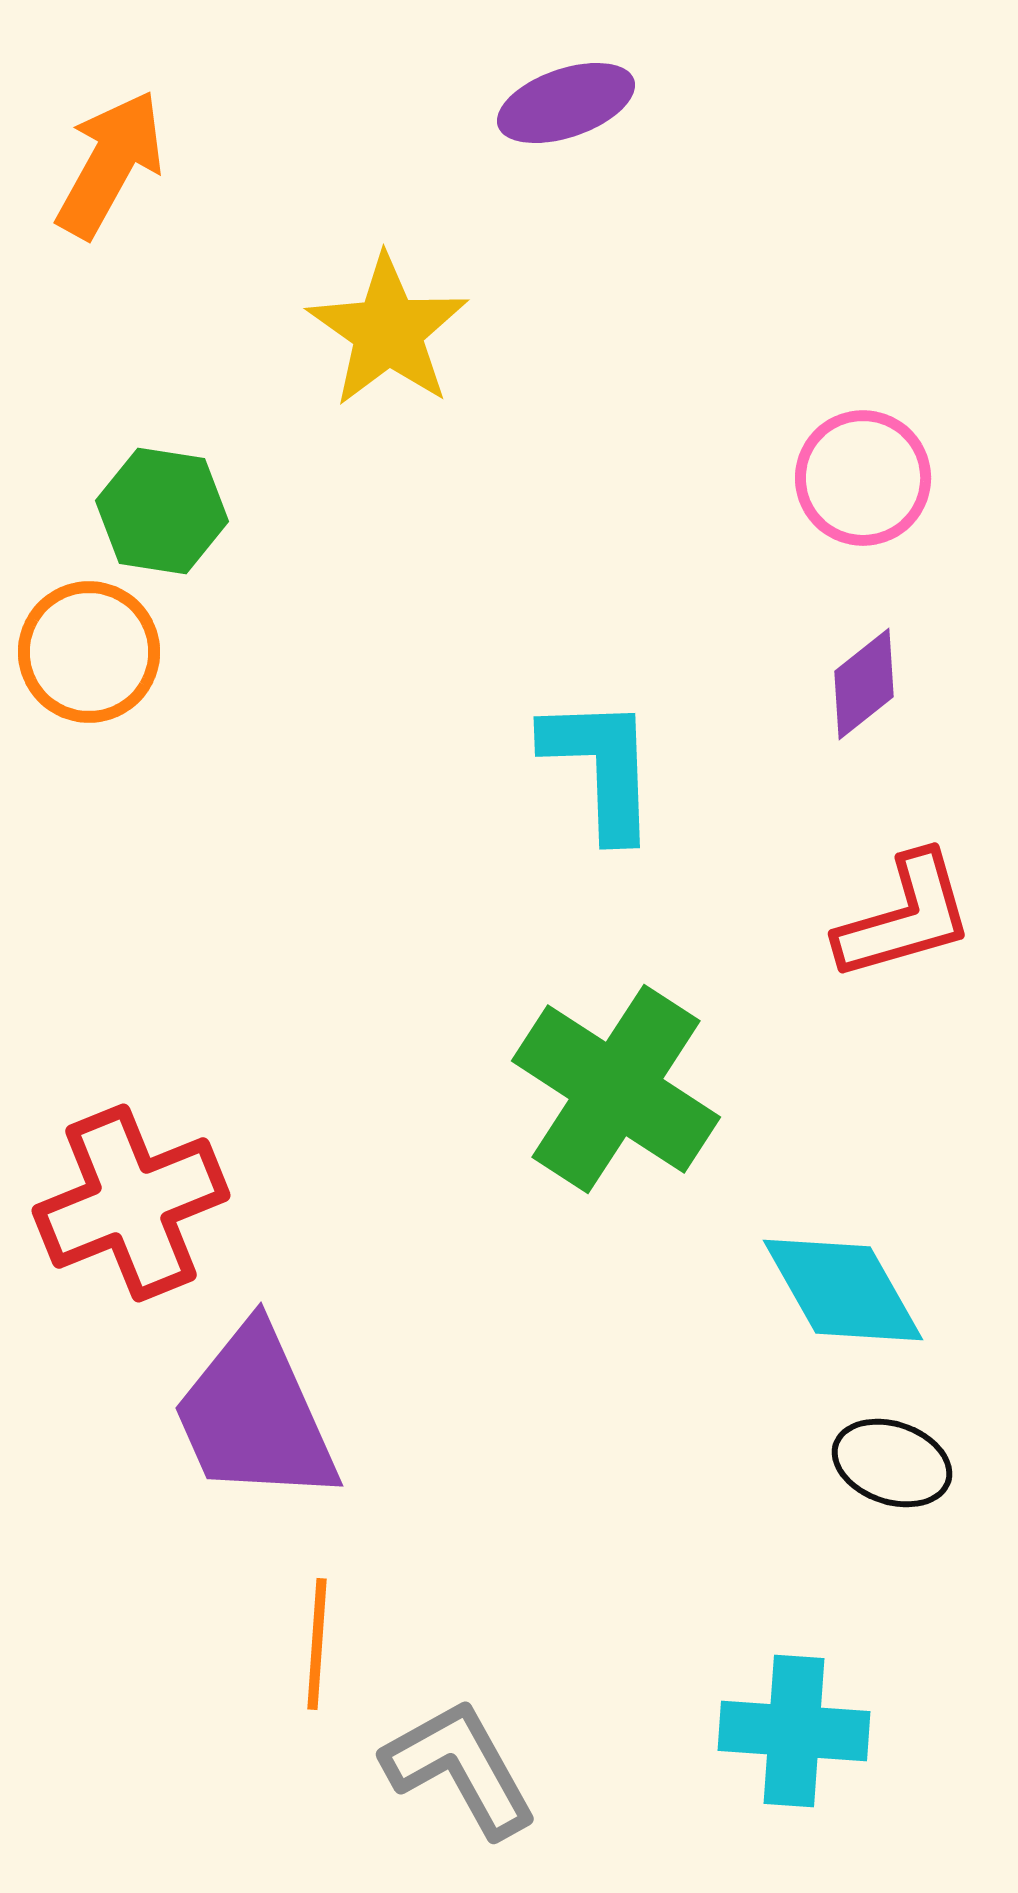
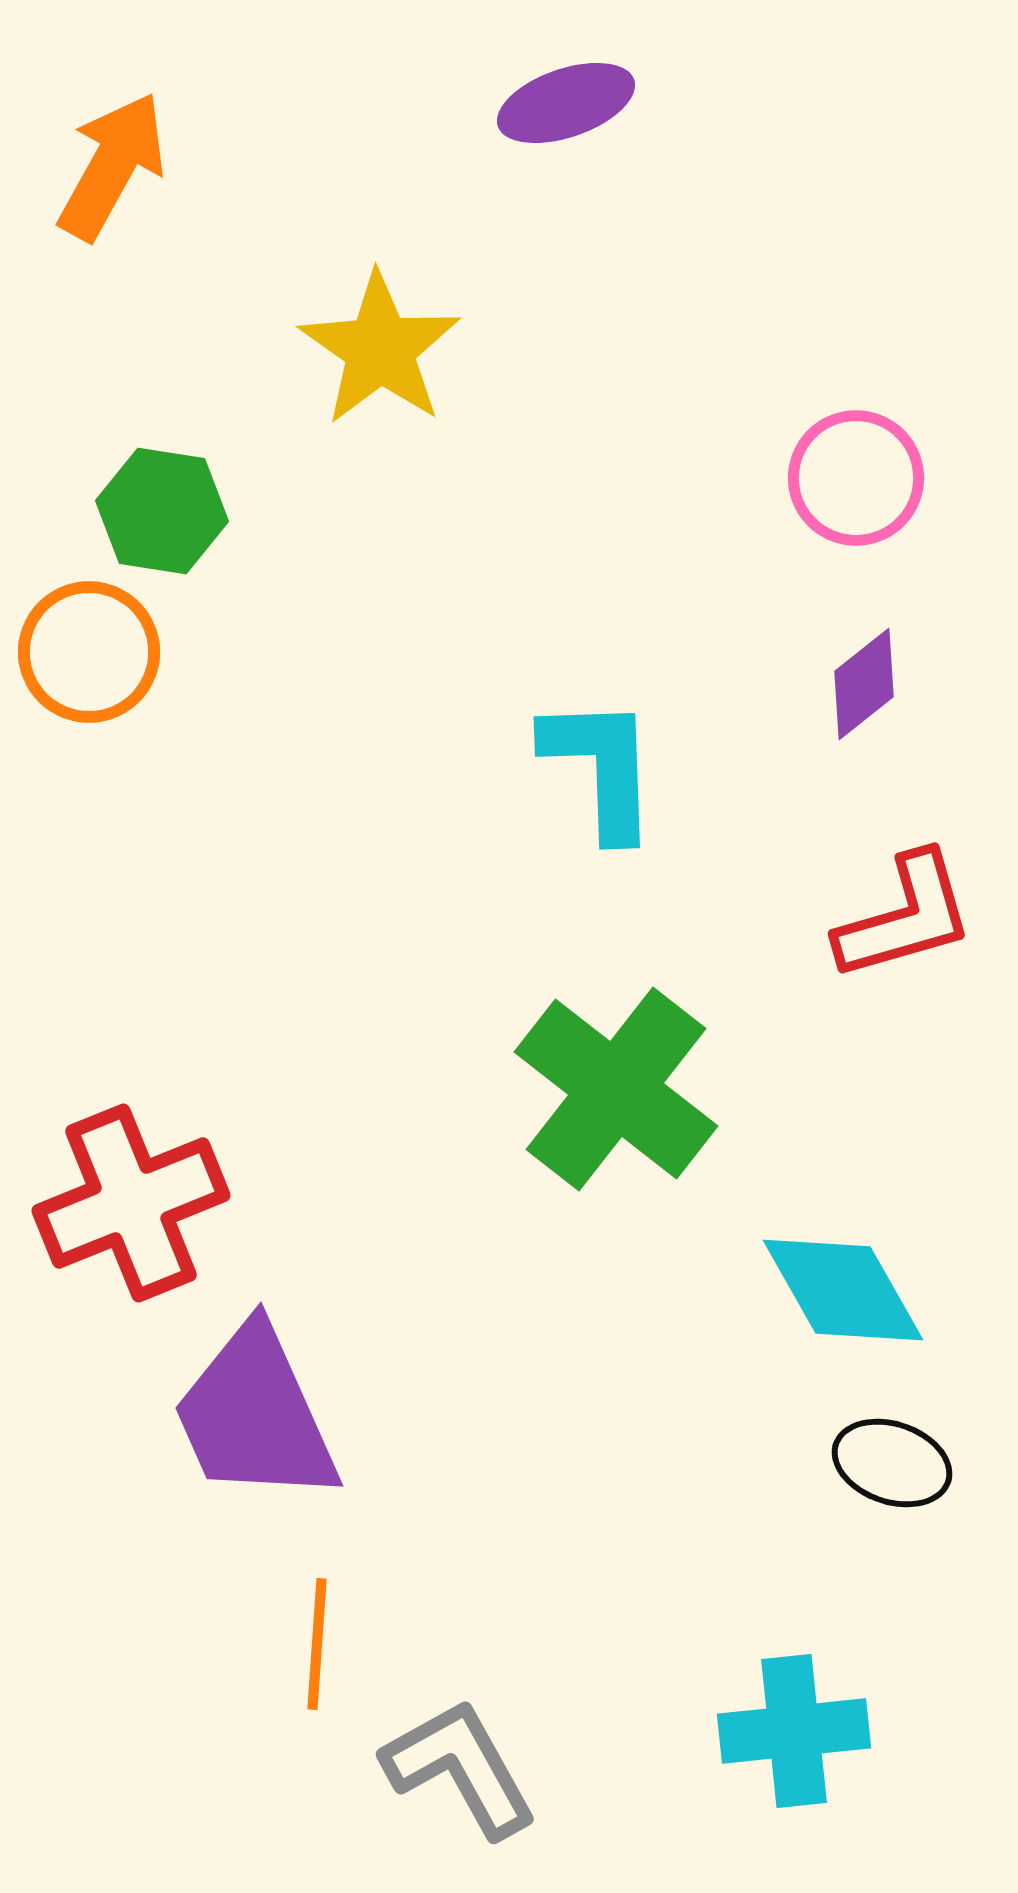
orange arrow: moved 2 px right, 2 px down
yellow star: moved 8 px left, 18 px down
pink circle: moved 7 px left
green cross: rotated 5 degrees clockwise
cyan cross: rotated 10 degrees counterclockwise
